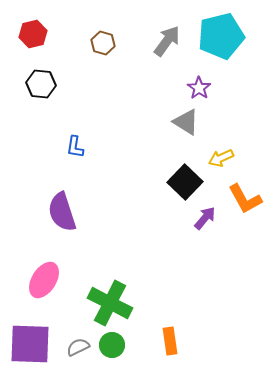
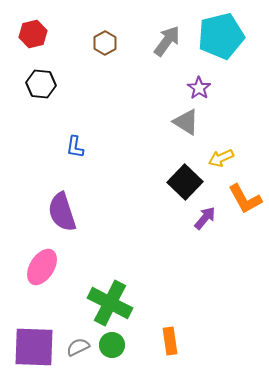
brown hexagon: moved 2 px right; rotated 15 degrees clockwise
pink ellipse: moved 2 px left, 13 px up
purple square: moved 4 px right, 3 px down
